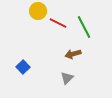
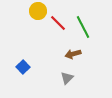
red line: rotated 18 degrees clockwise
green line: moved 1 px left
